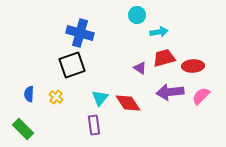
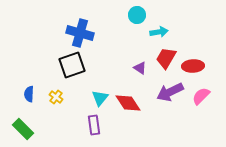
red trapezoid: moved 2 px right; rotated 45 degrees counterclockwise
purple arrow: rotated 20 degrees counterclockwise
